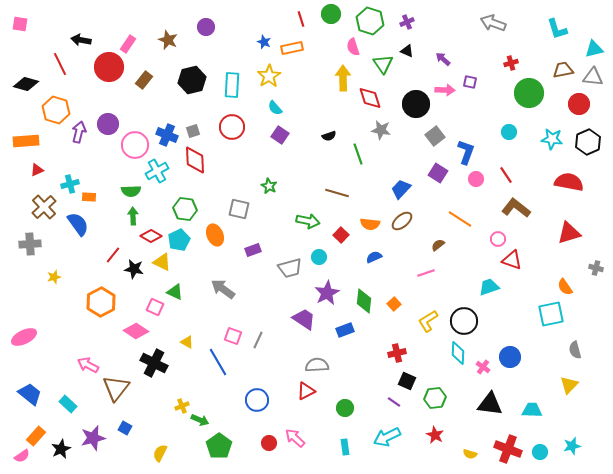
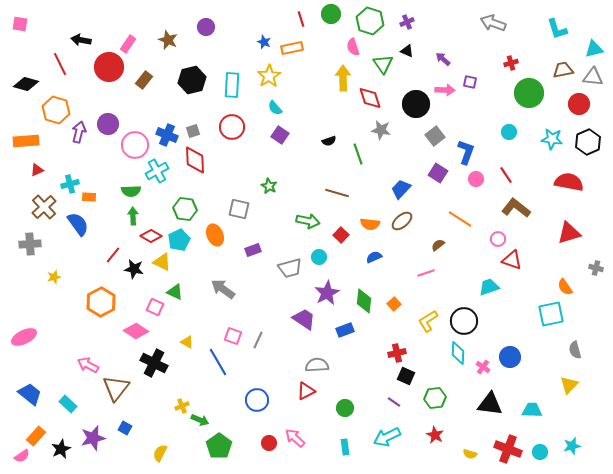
black semicircle at (329, 136): moved 5 px down
black square at (407, 381): moved 1 px left, 5 px up
